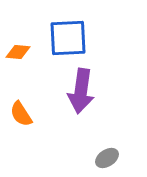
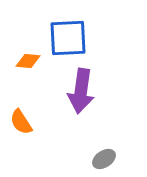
orange diamond: moved 10 px right, 9 px down
orange semicircle: moved 8 px down
gray ellipse: moved 3 px left, 1 px down
